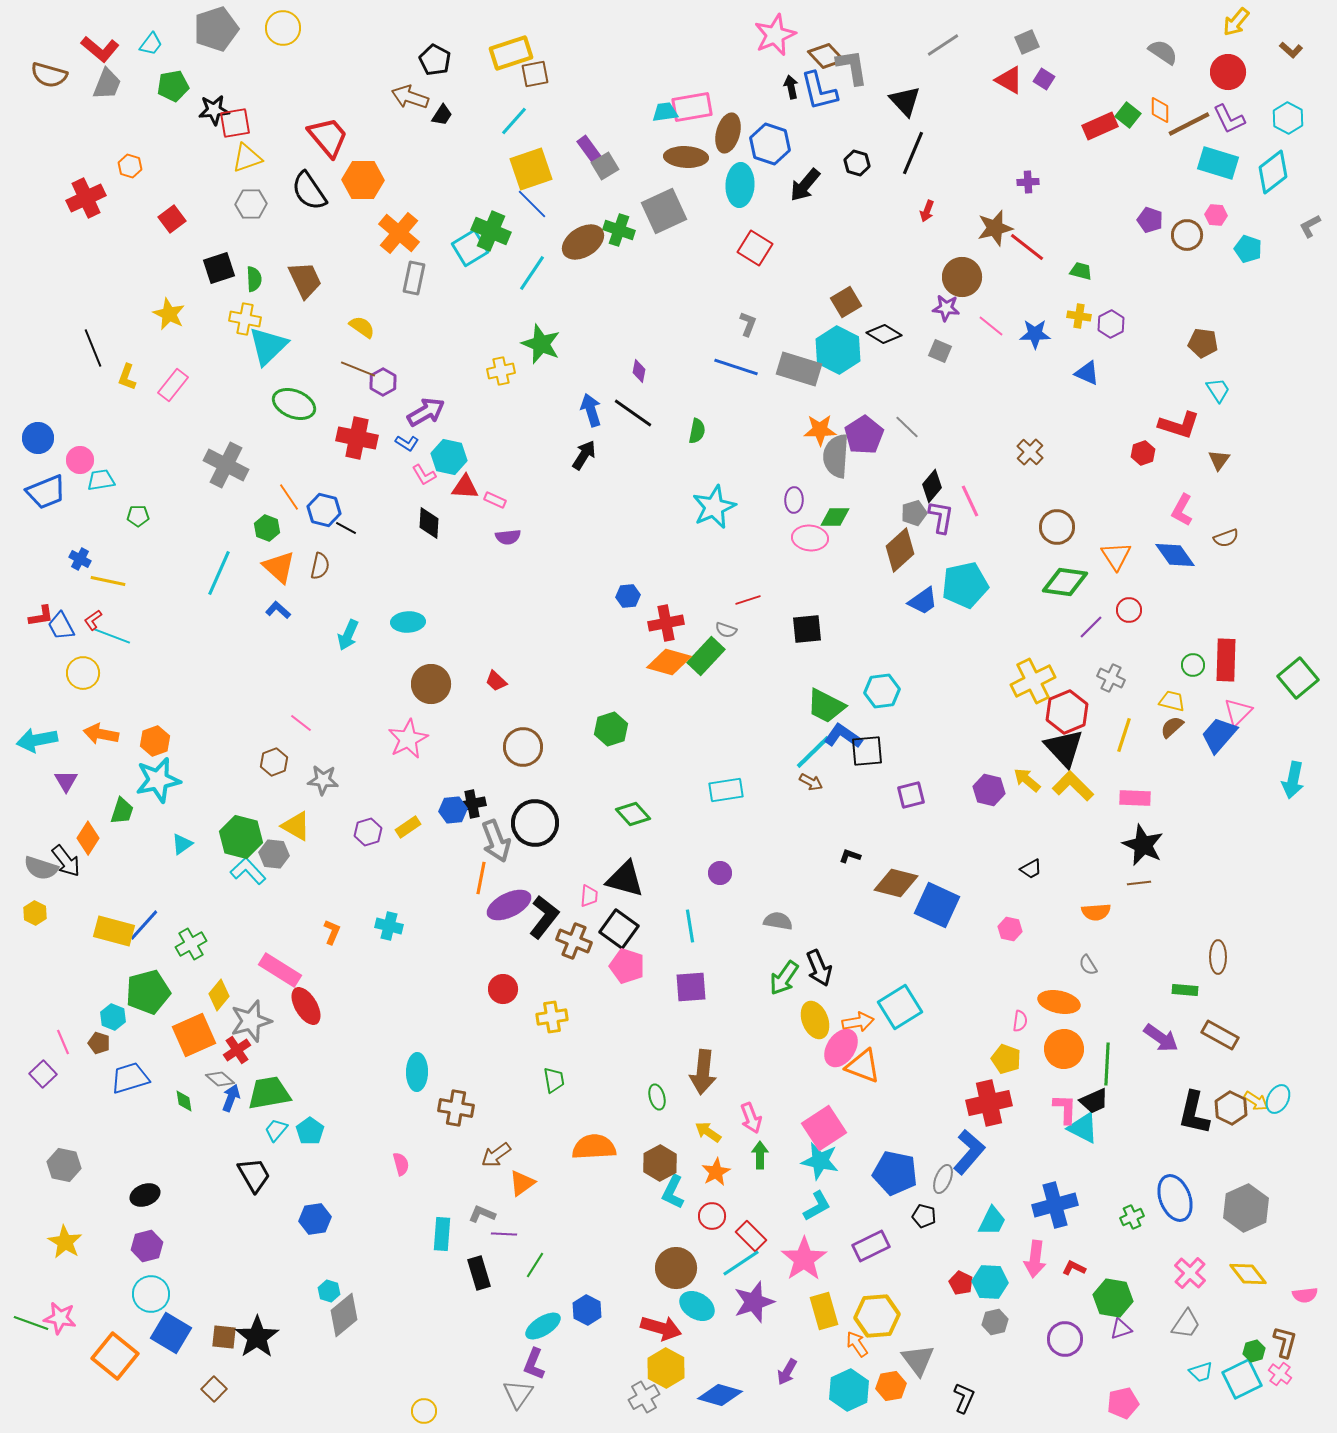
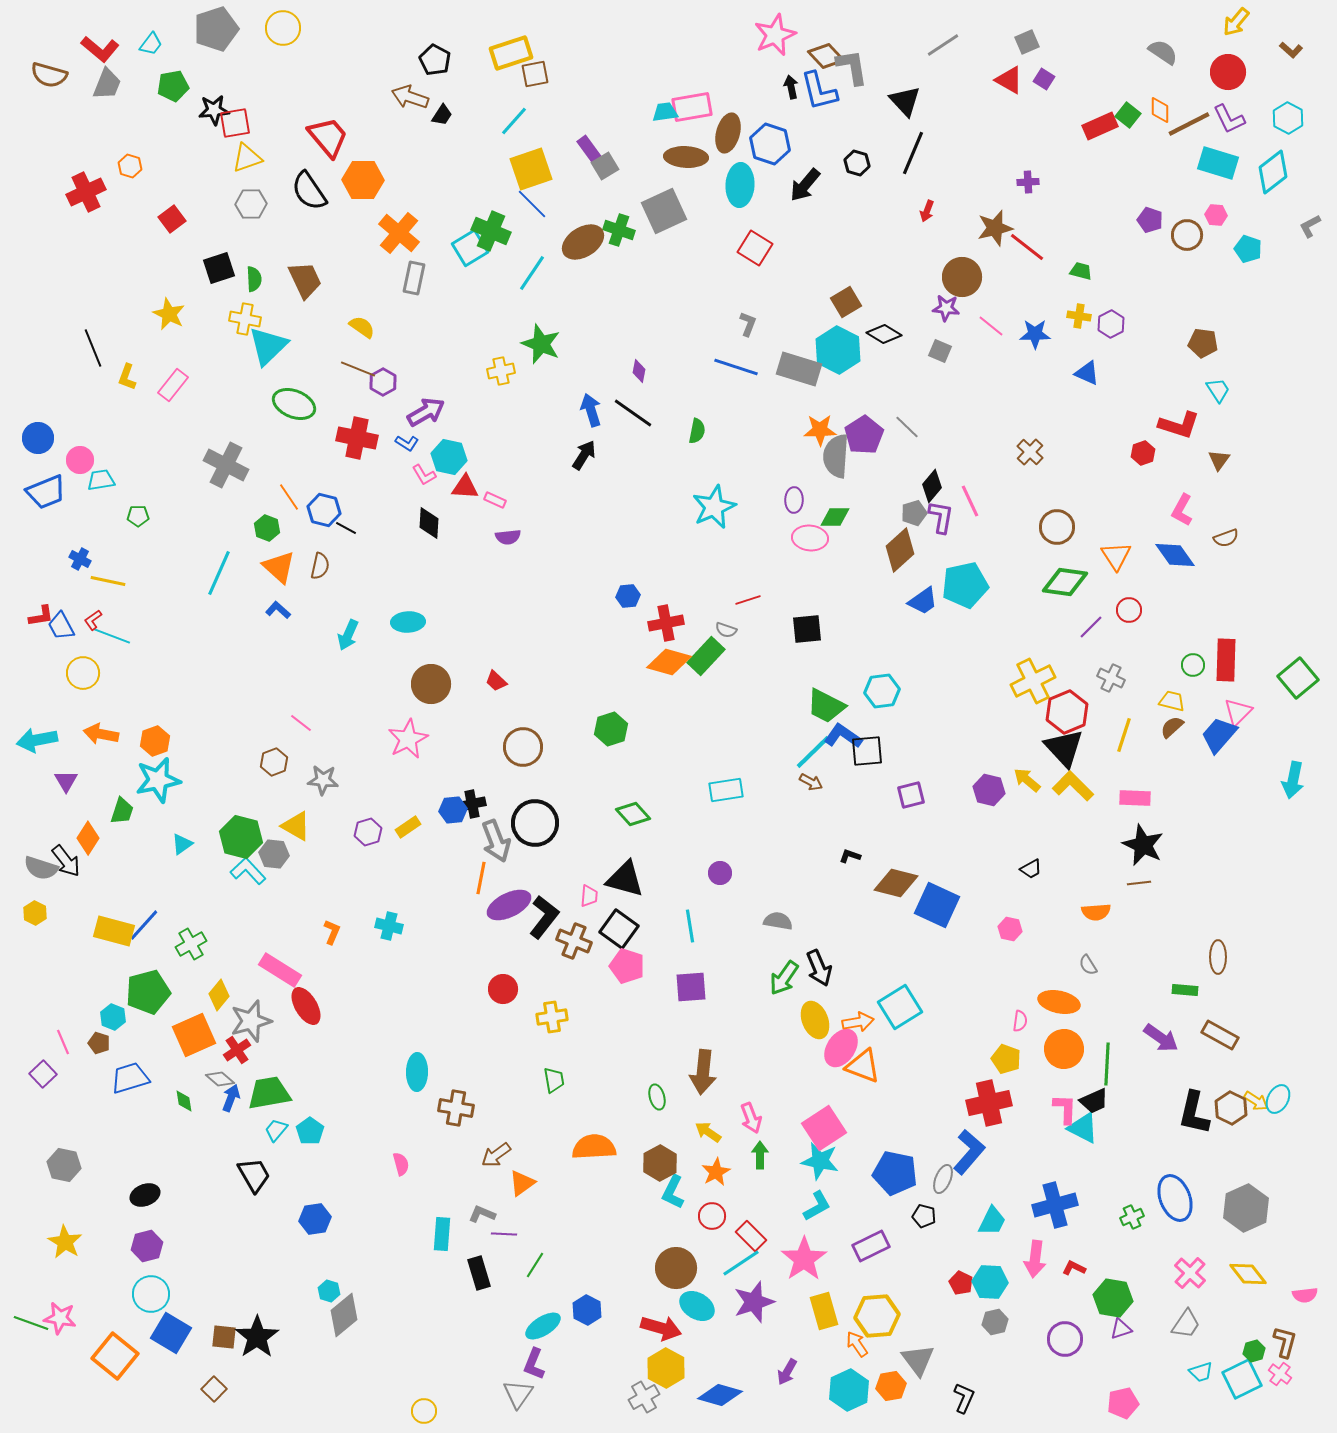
red cross at (86, 198): moved 6 px up
